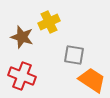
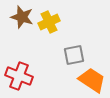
brown star: moved 20 px up
gray square: rotated 20 degrees counterclockwise
red cross: moved 3 px left
